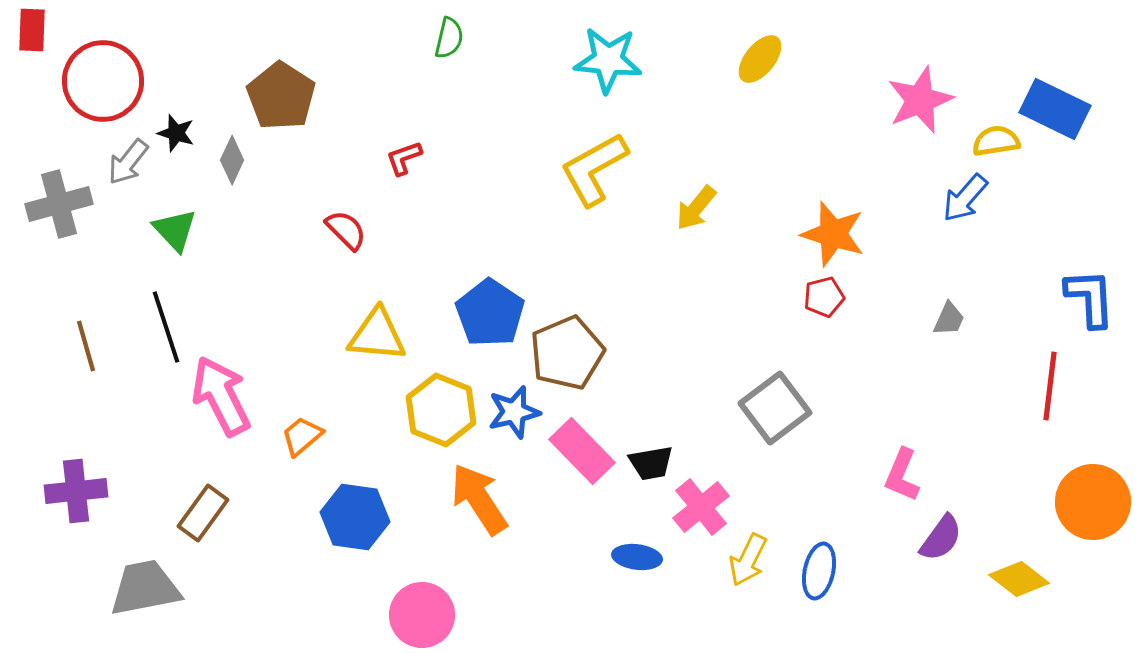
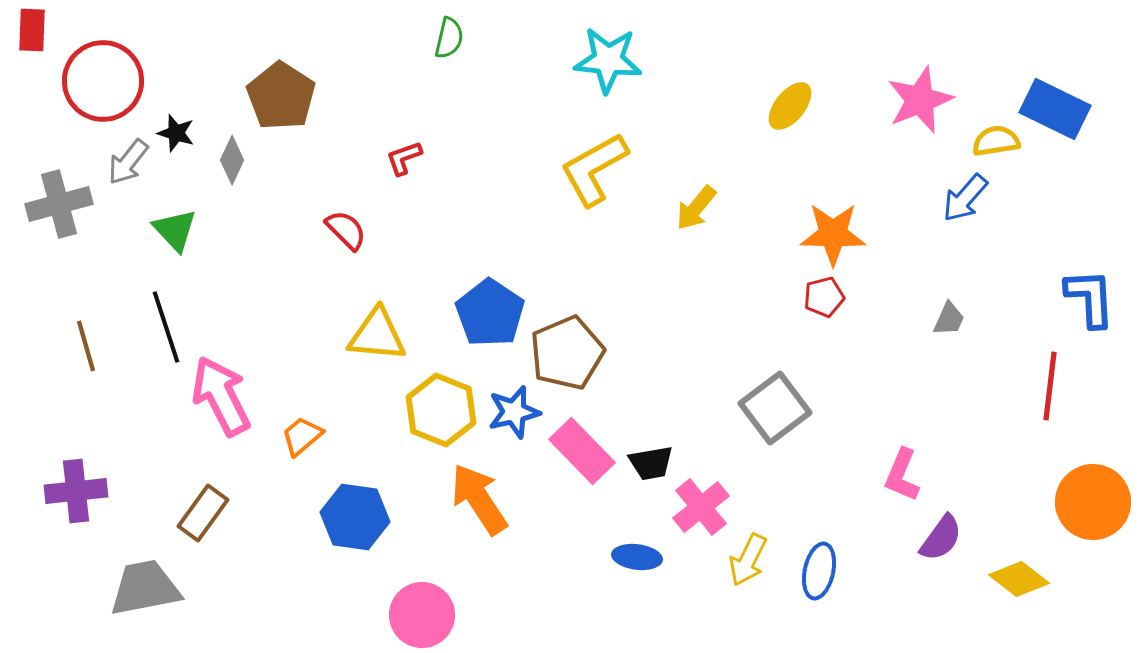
yellow ellipse at (760, 59): moved 30 px right, 47 px down
orange star at (833, 234): rotated 16 degrees counterclockwise
